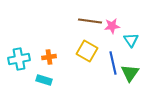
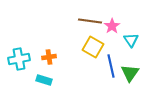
pink star: rotated 28 degrees counterclockwise
yellow square: moved 6 px right, 4 px up
blue line: moved 2 px left, 3 px down
